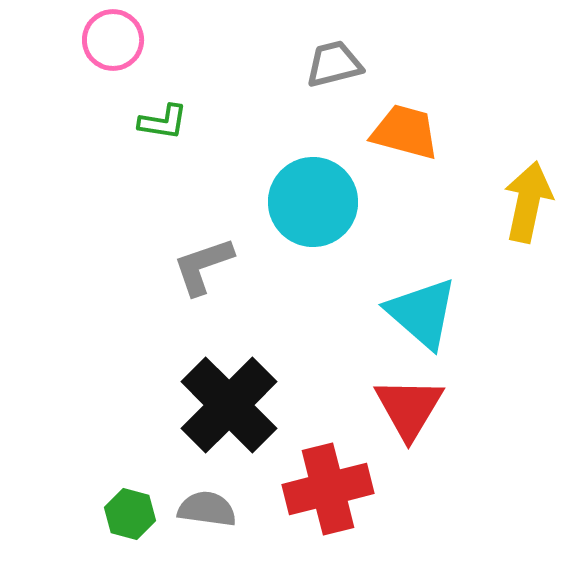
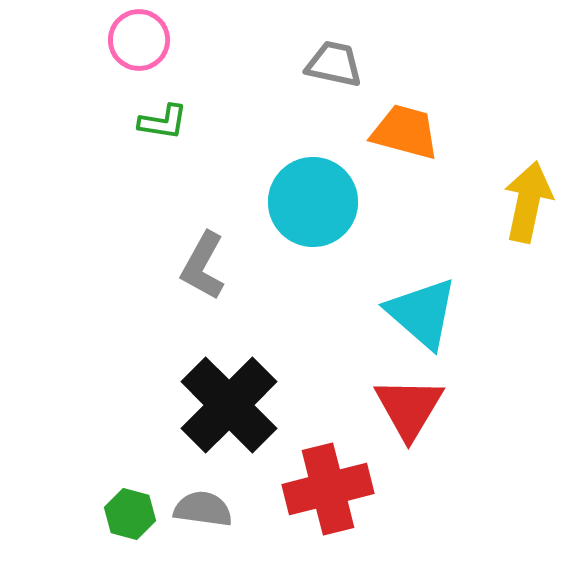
pink circle: moved 26 px right
gray trapezoid: rotated 26 degrees clockwise
gray L-shape: rotated 42 degrees counterclockwise
gray semicircle: moved 4 px left
